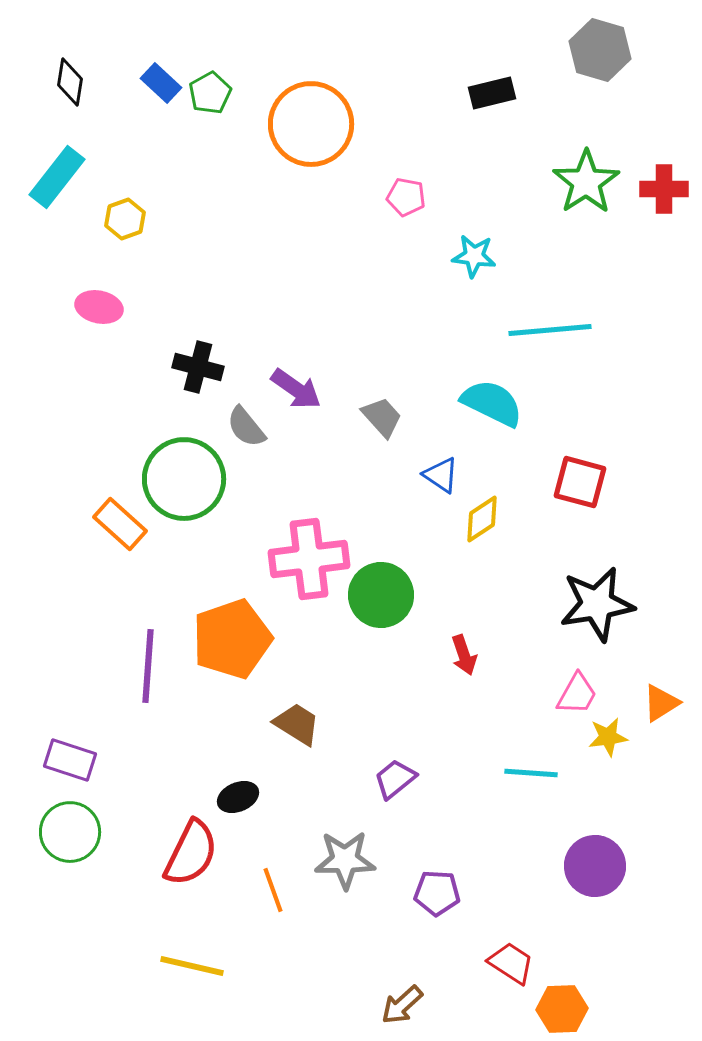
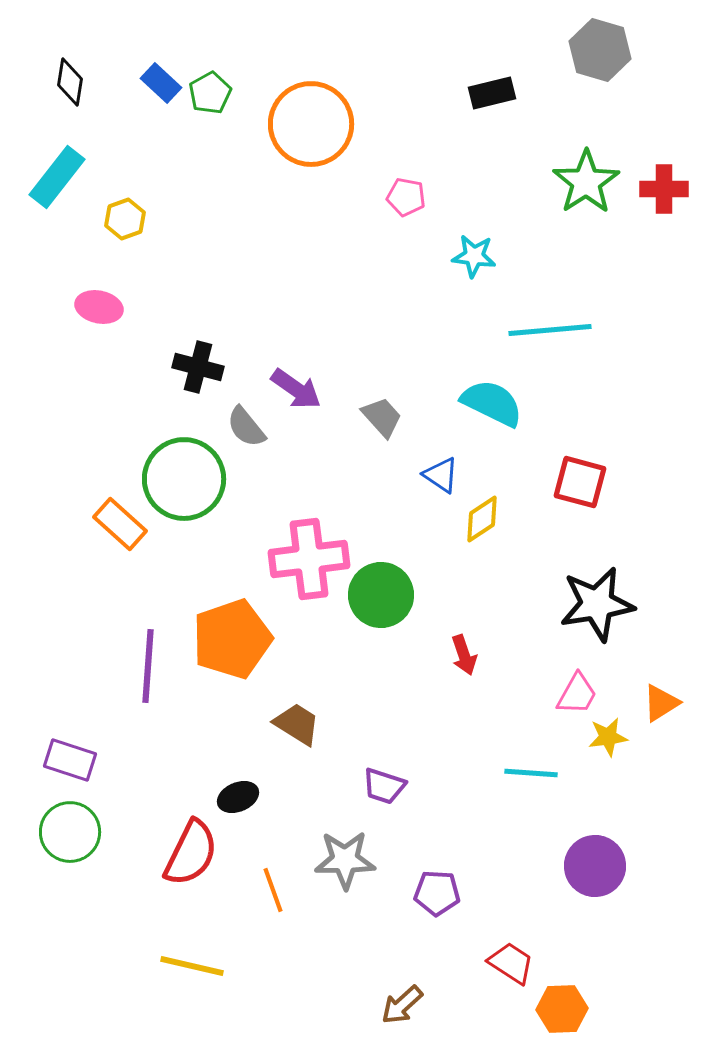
purple trapezoid at (395, 779): moved 11 px left, 7 px down; rotated 123 degrees counterclockwise
